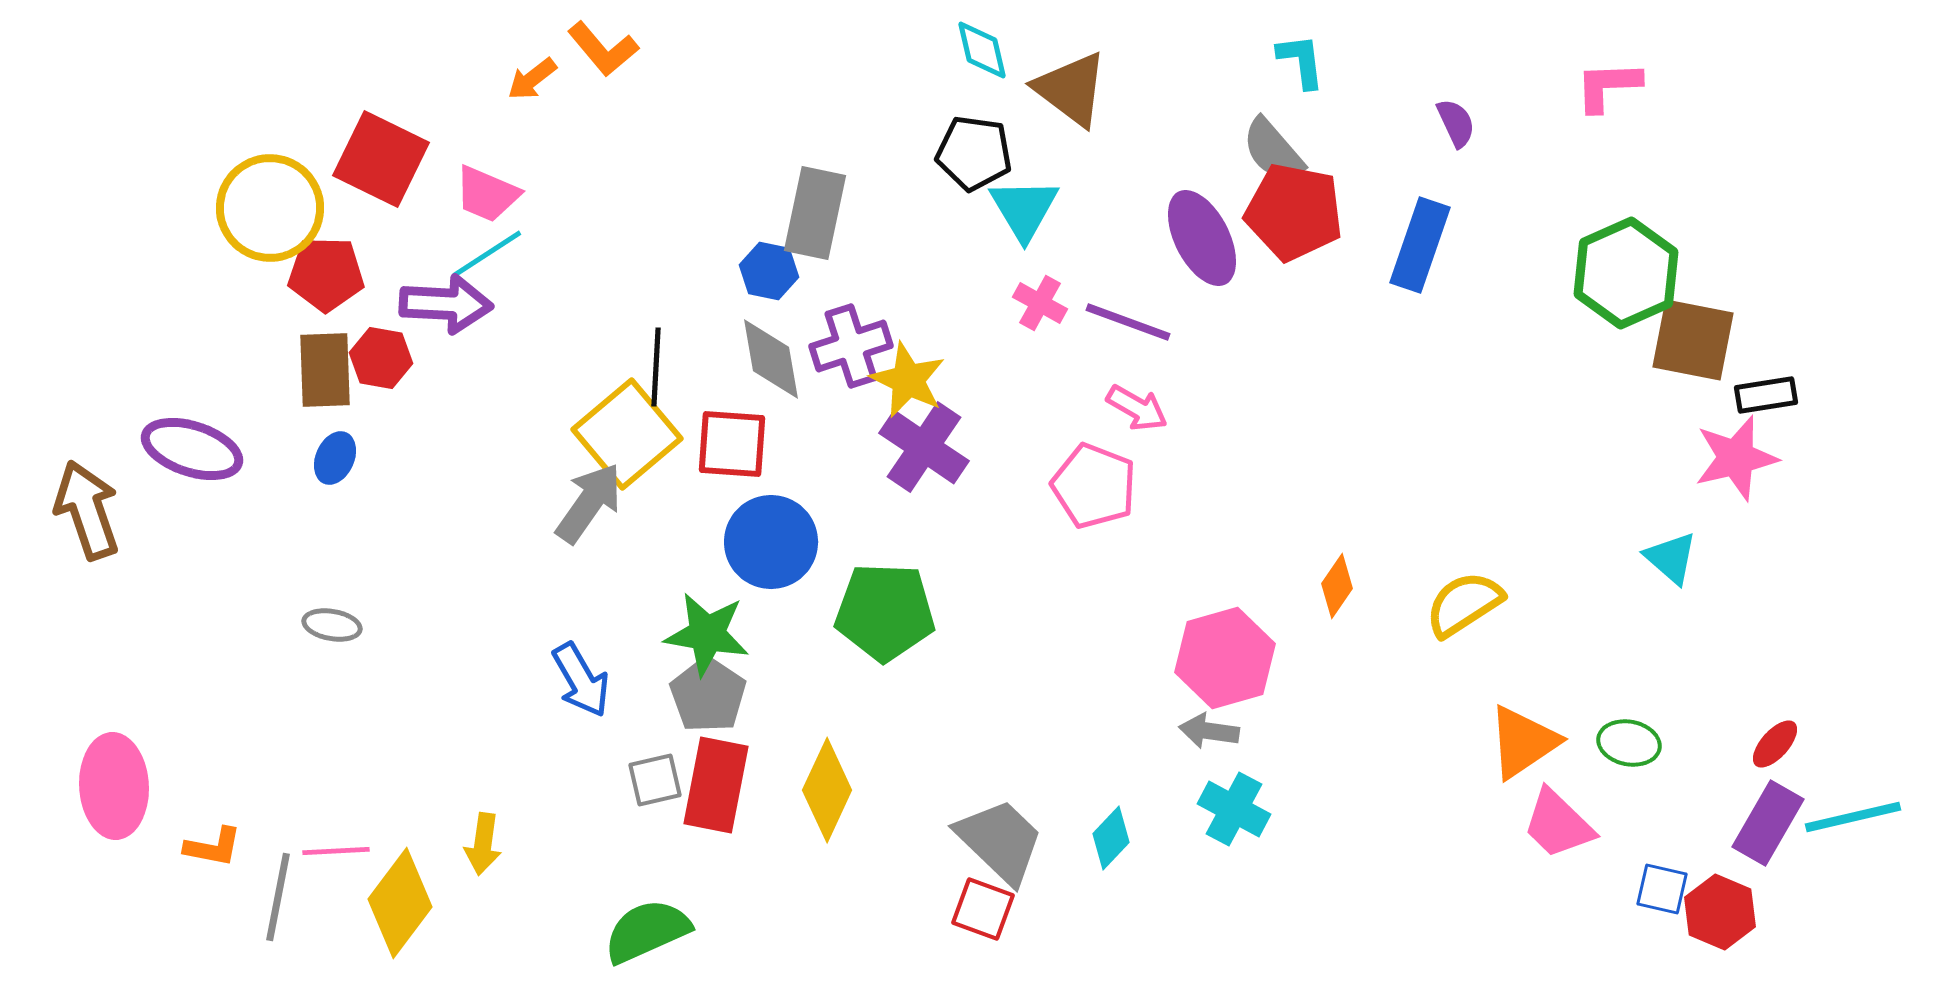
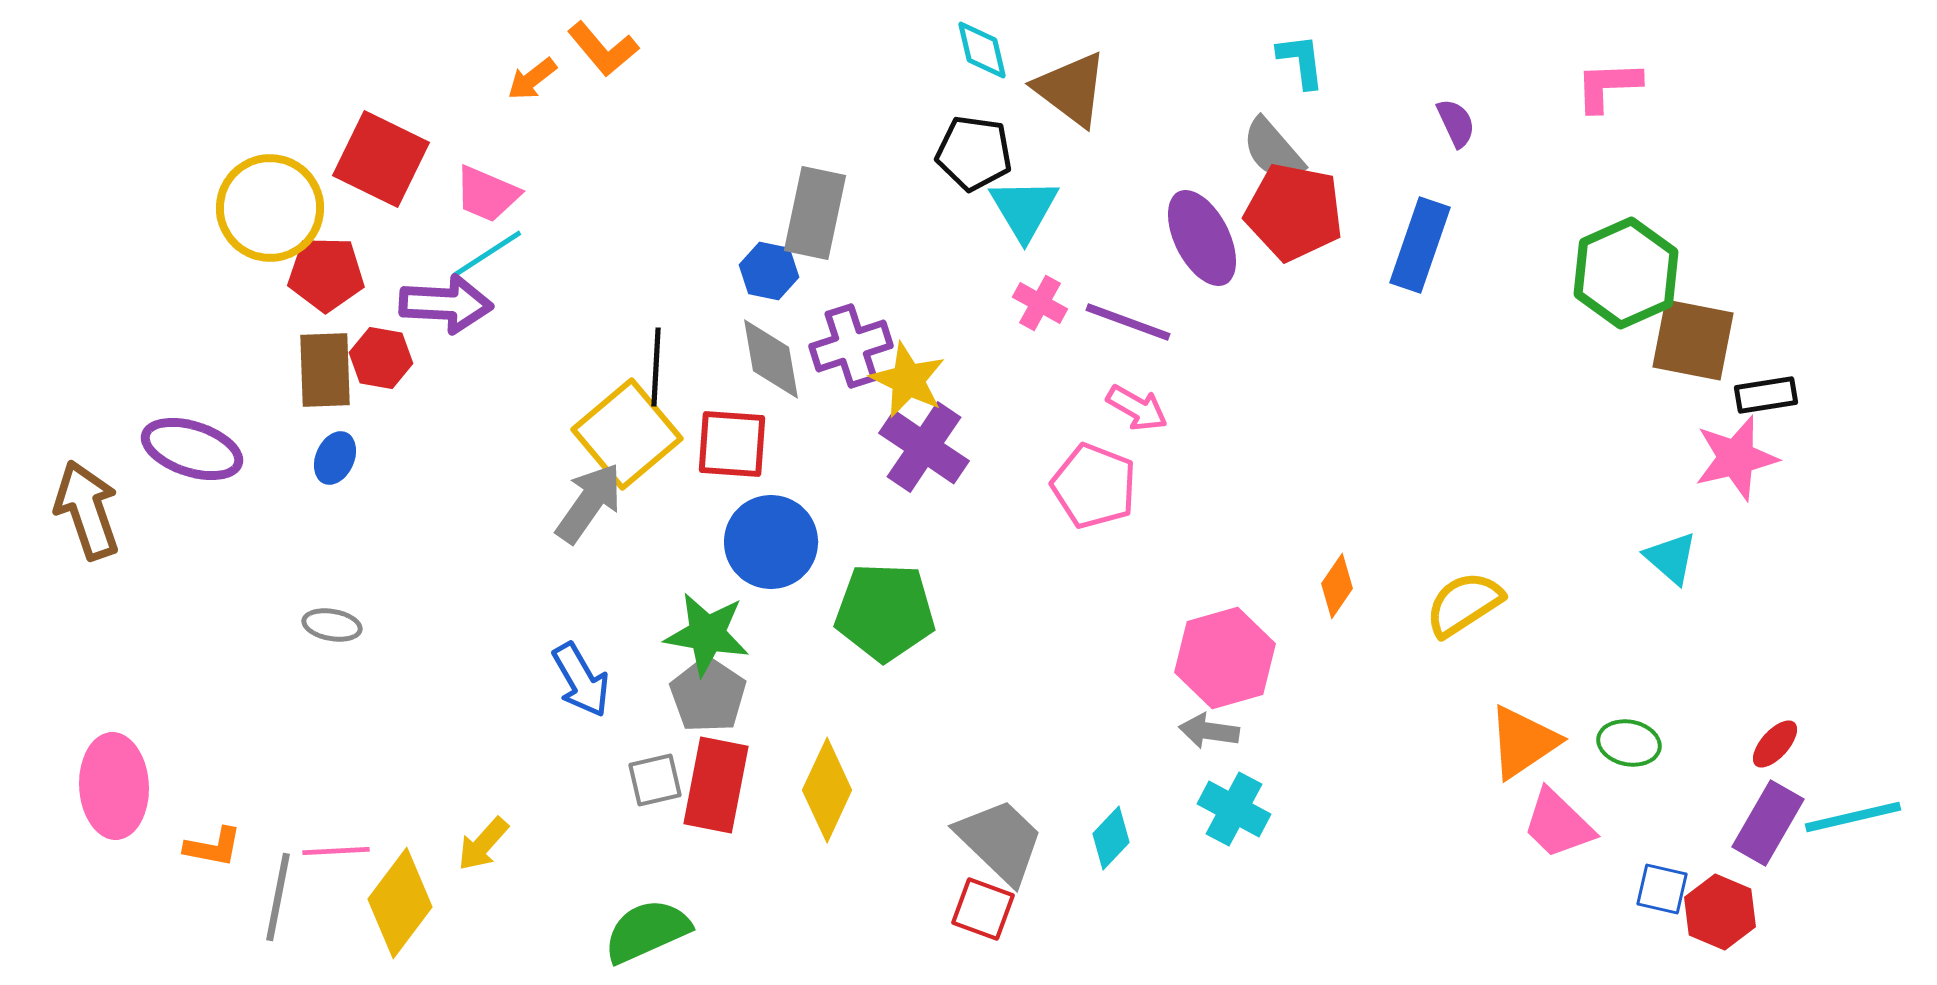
yellow arrow at (483, 844): rotated 34 degrees clockwise
